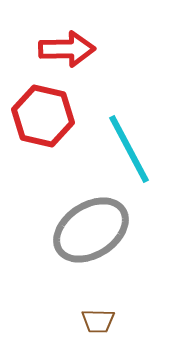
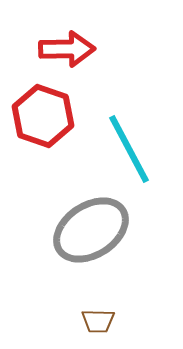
red hexagon: rotated 6 degrees clockwise
